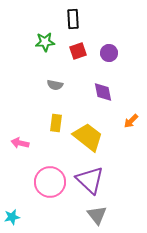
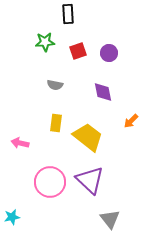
black rectangle: moved 5 px left, 5 px up
gray triangle: moved 13 px right, 4 px down
